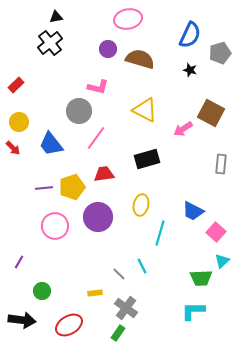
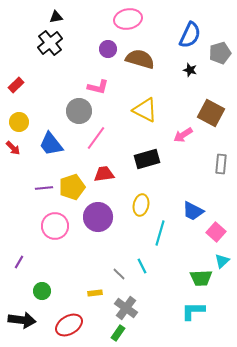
pink arrow at (183, 129): moved 6 px down
